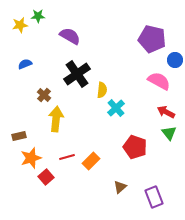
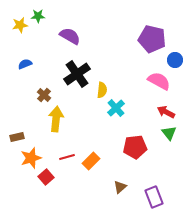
brown rectangle: moved 2 px left, 1 px down
red pentagon: rotated 25 degrees counterclockwise
